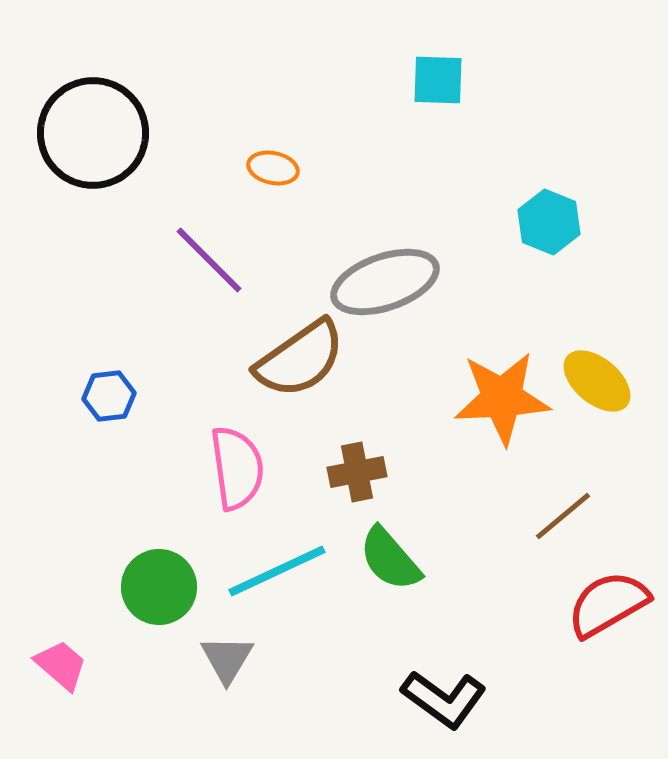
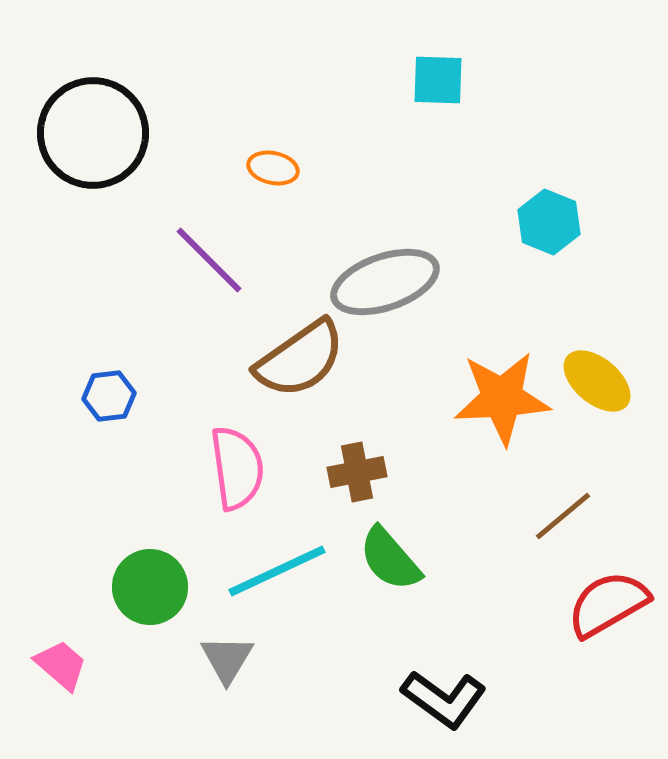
green circle: moved 9 px left
